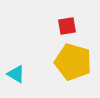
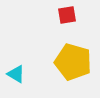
red square: moved 11 px up
